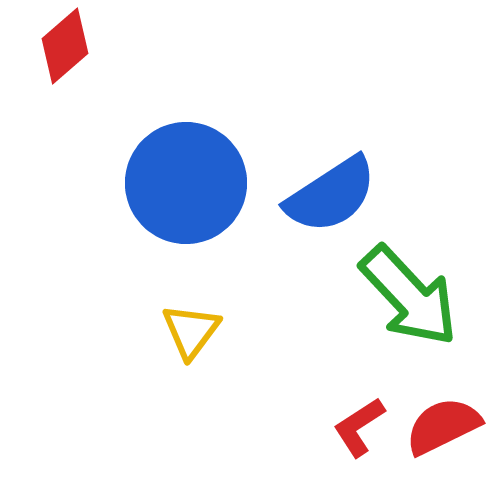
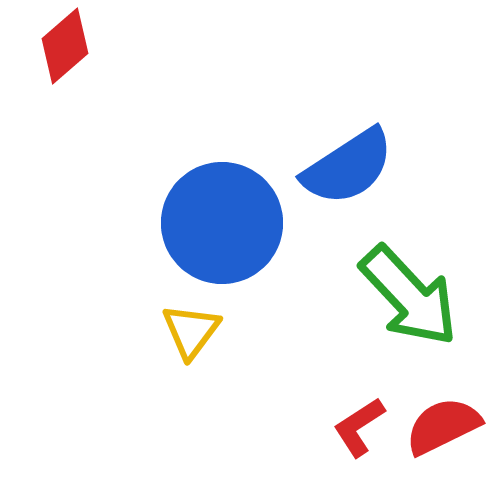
blue circle: moved 36 px right, 40 px down
blue semicircle: moved 17 px right, 28 px up
